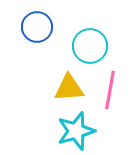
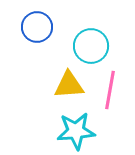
cyan circle: moved 1 px right
yellow triangle: moved 3 px up
cyan star: rotated 12 degrees clockwise
